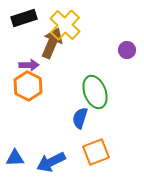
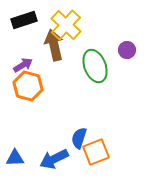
black rectangle: moved 2 px down
yellow cross: moved 1 px right
brown arrow: moved 2 px right, 2 px down; rotated 36 degrees counterclockwise
purple arrow: moved 6 px left; rotated 30 degrees counterclockwise
orange hexagon: rotated 12 degrees counterclockwise
green ellipse: moved 26 px up
blue semicircle: moved 1 px left, 20 px down
blue arrow: moved 3 px right, 3 px up
